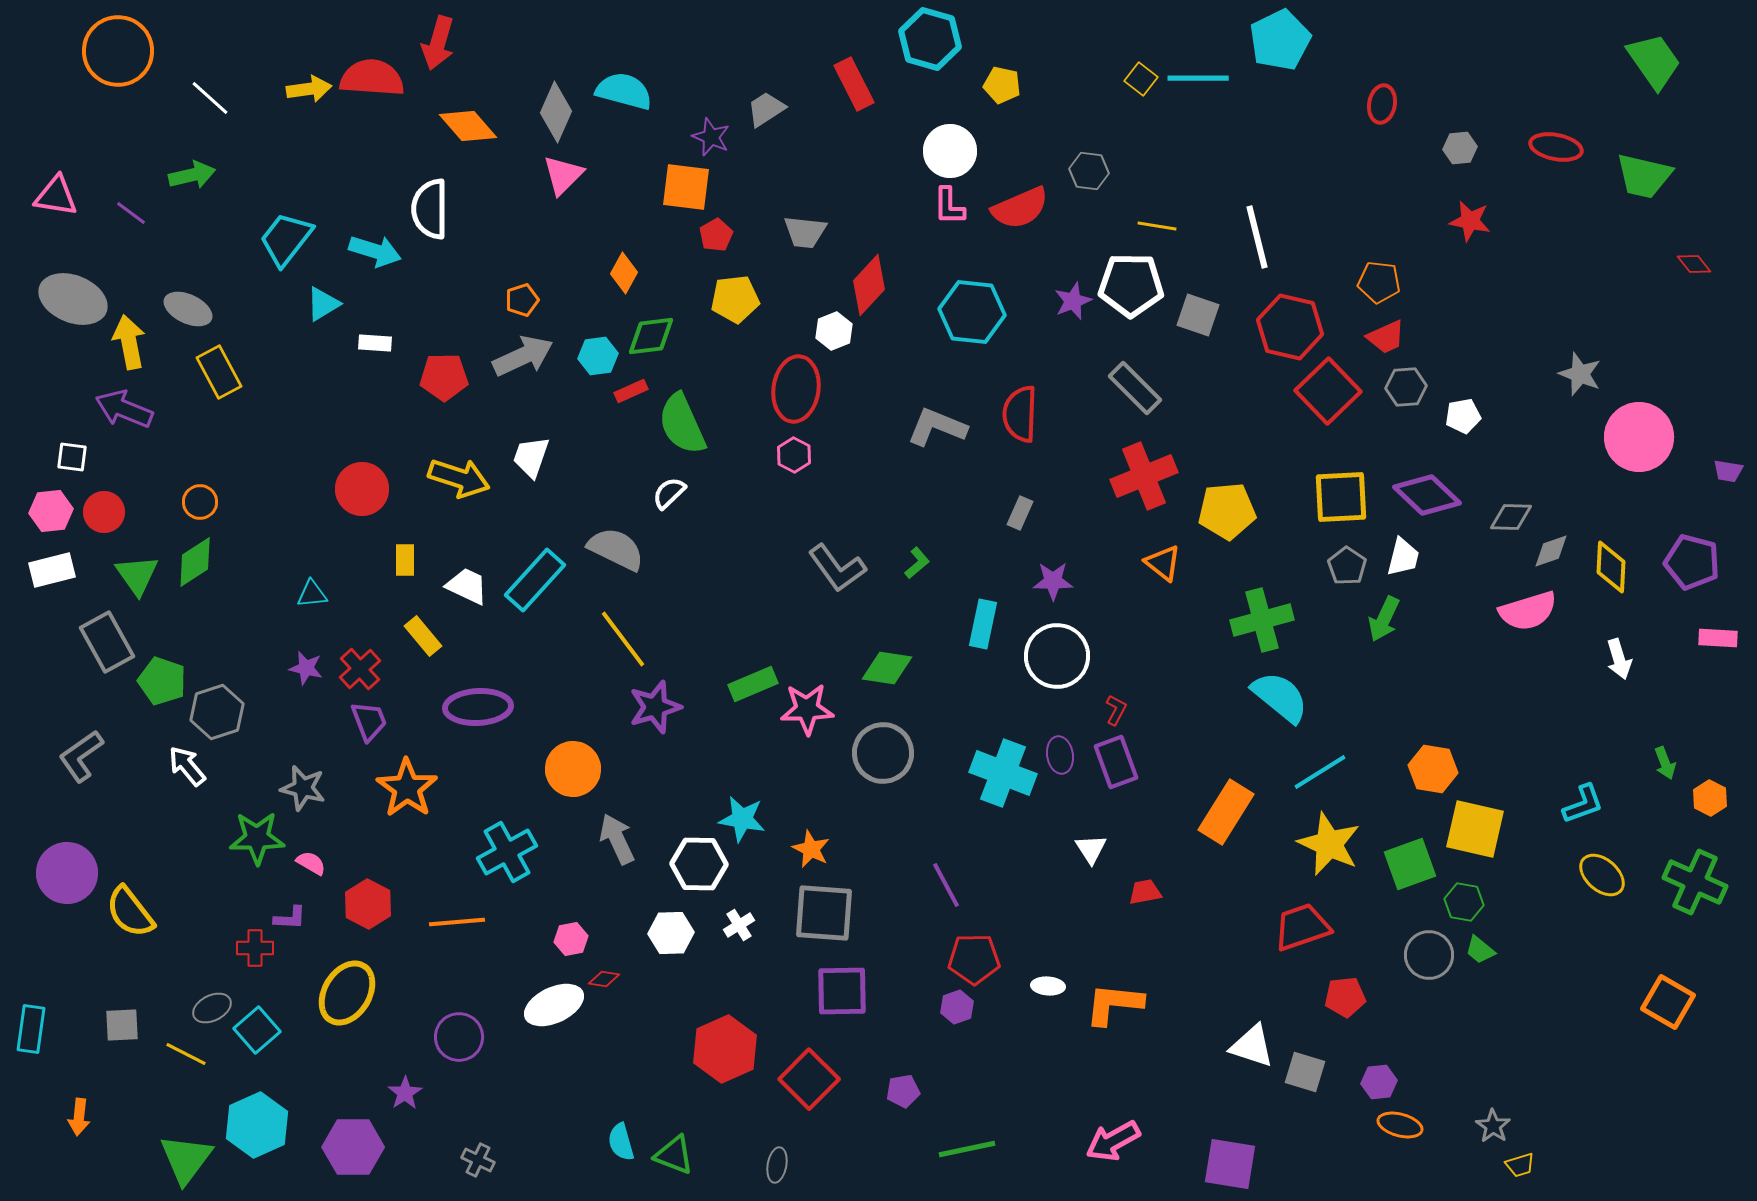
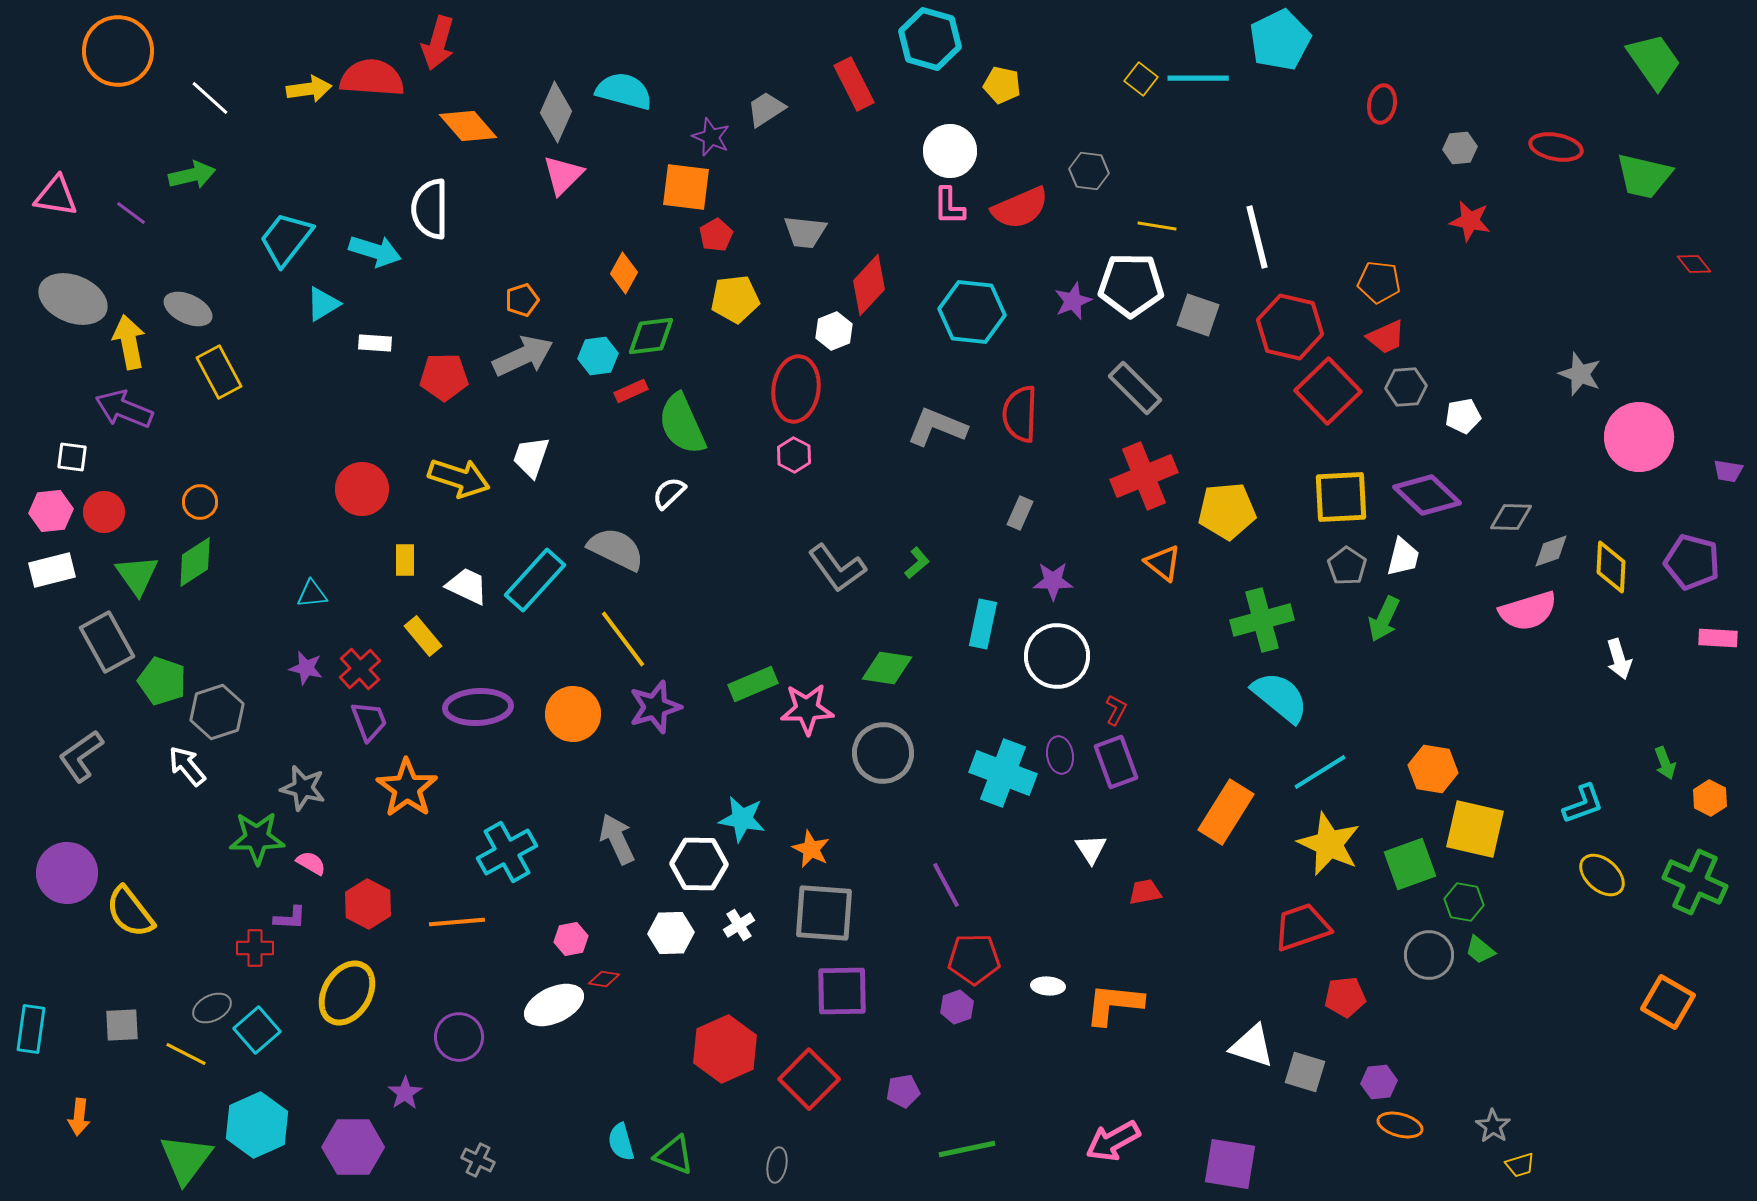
orange circle at (573, 769): moved 55 px up
